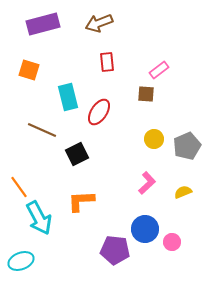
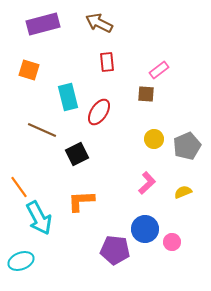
brown arrow: rotated 48 degrees clockwise
